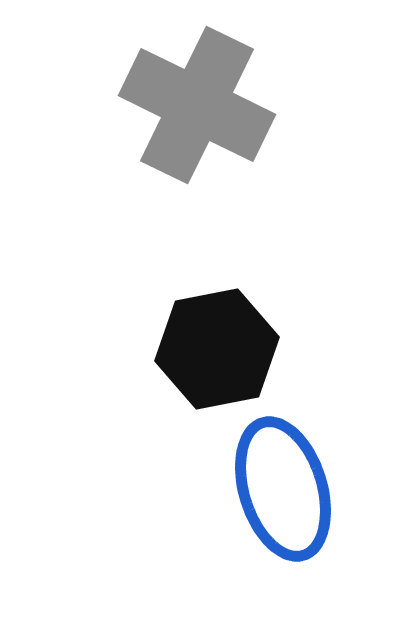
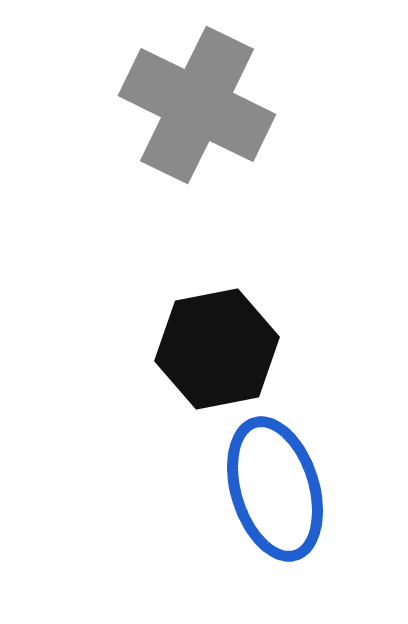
blue ellipse: moved 8 px left
